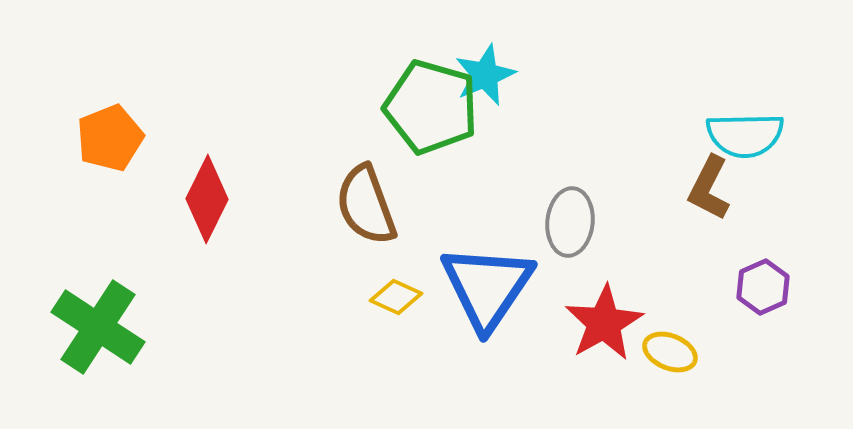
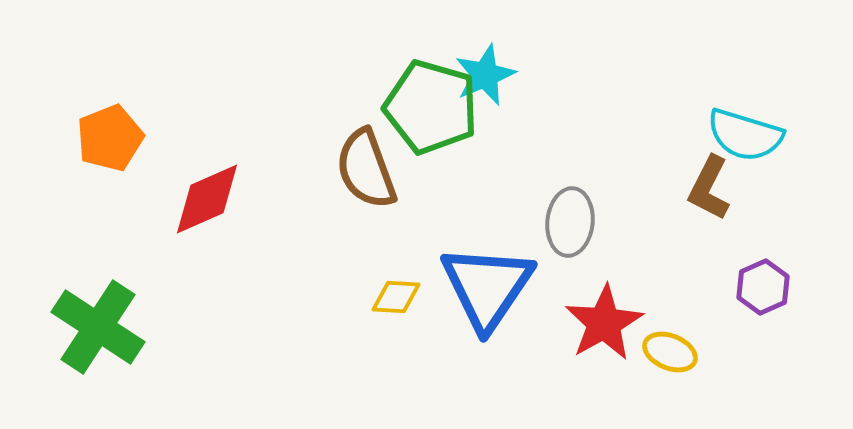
cyan semicircle: rotated 18 degrees clockwise
red diamond: rotated 40 degrees clockwise
brown semicircle: moved 36 px up
yellow diamond: rotated 21 degrees counterclockwise
